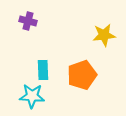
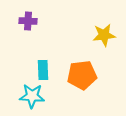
purple cross: rotated 12 degrees counterclockwise
orange pentagon: rotated 12 degrees clockwise
